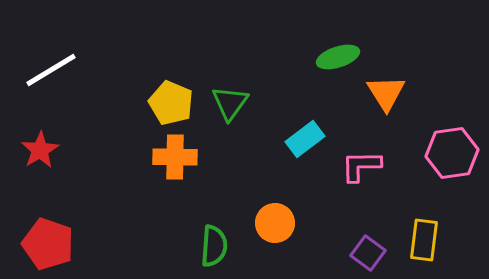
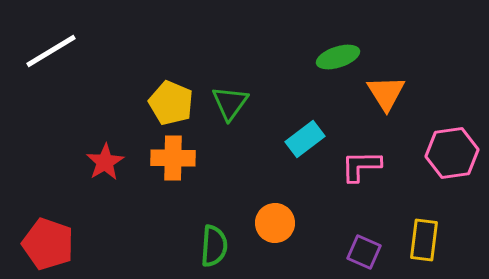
white line: moved 19 px up
red star: moved 65 px right, 12 px down
orange cross: moved 2 px left, 1 px down
purple square: moved 4 px left, 1 px up; rotated 12 degrees counterclockwise
